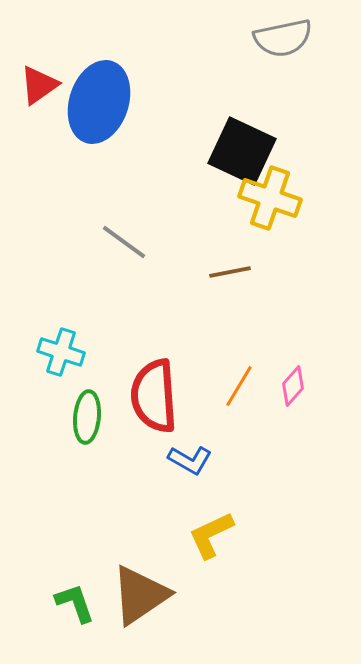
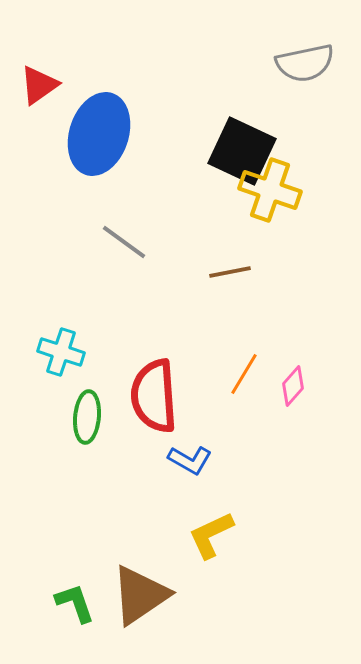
gray semicircle: moved 22 px right, 25 px down
blue ellipse: moved 32 px down
yellow cross: moved 8 px up
orange line: moved 5 px right, 12 px up
